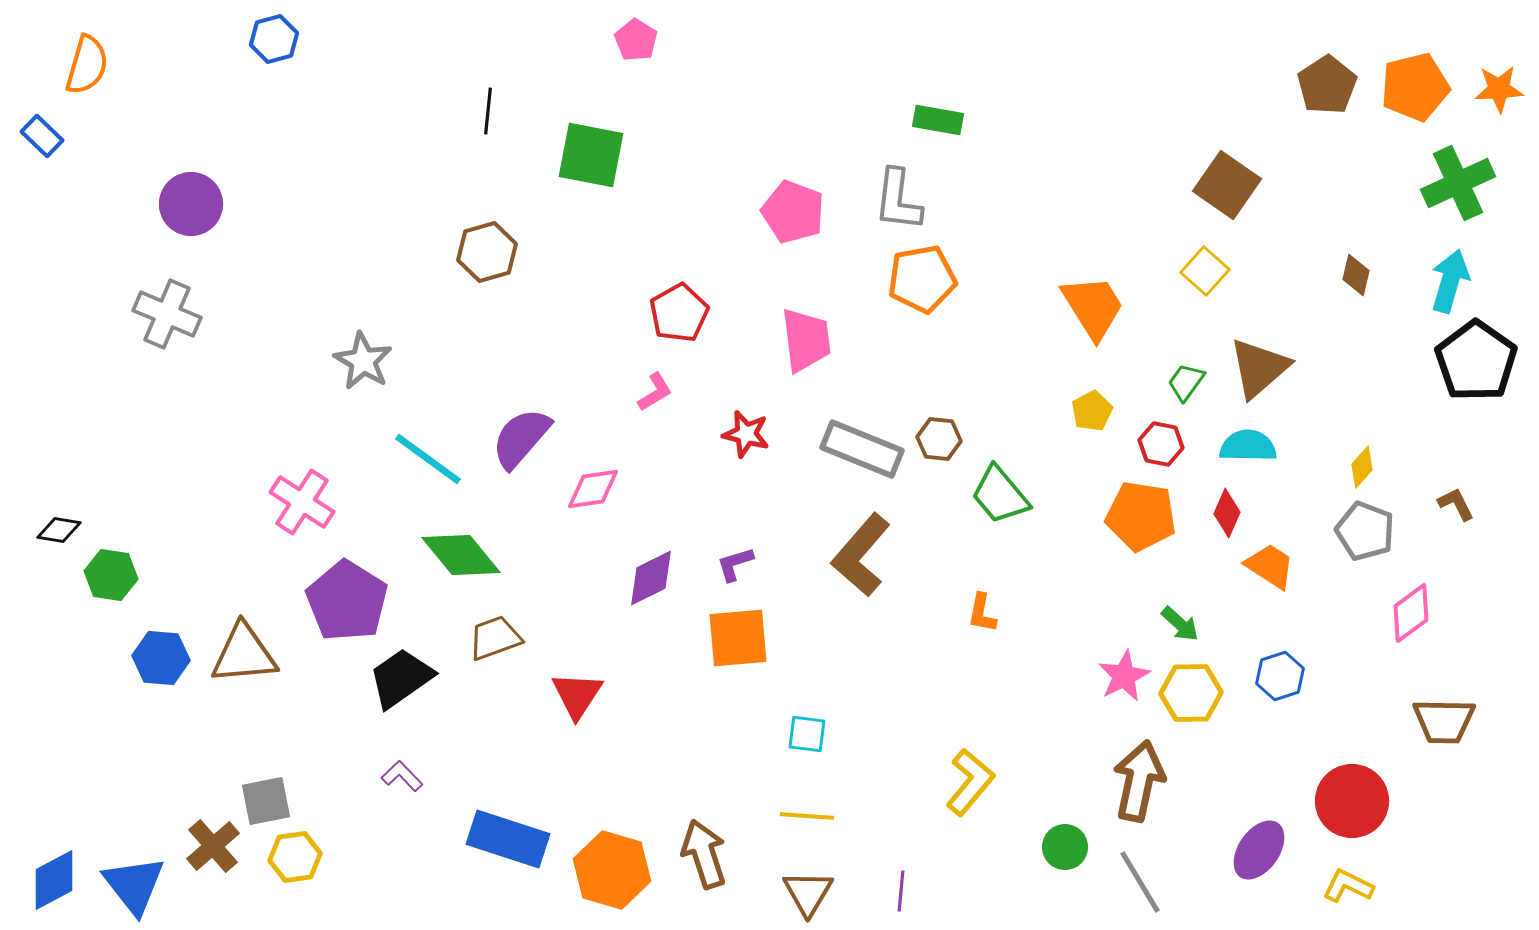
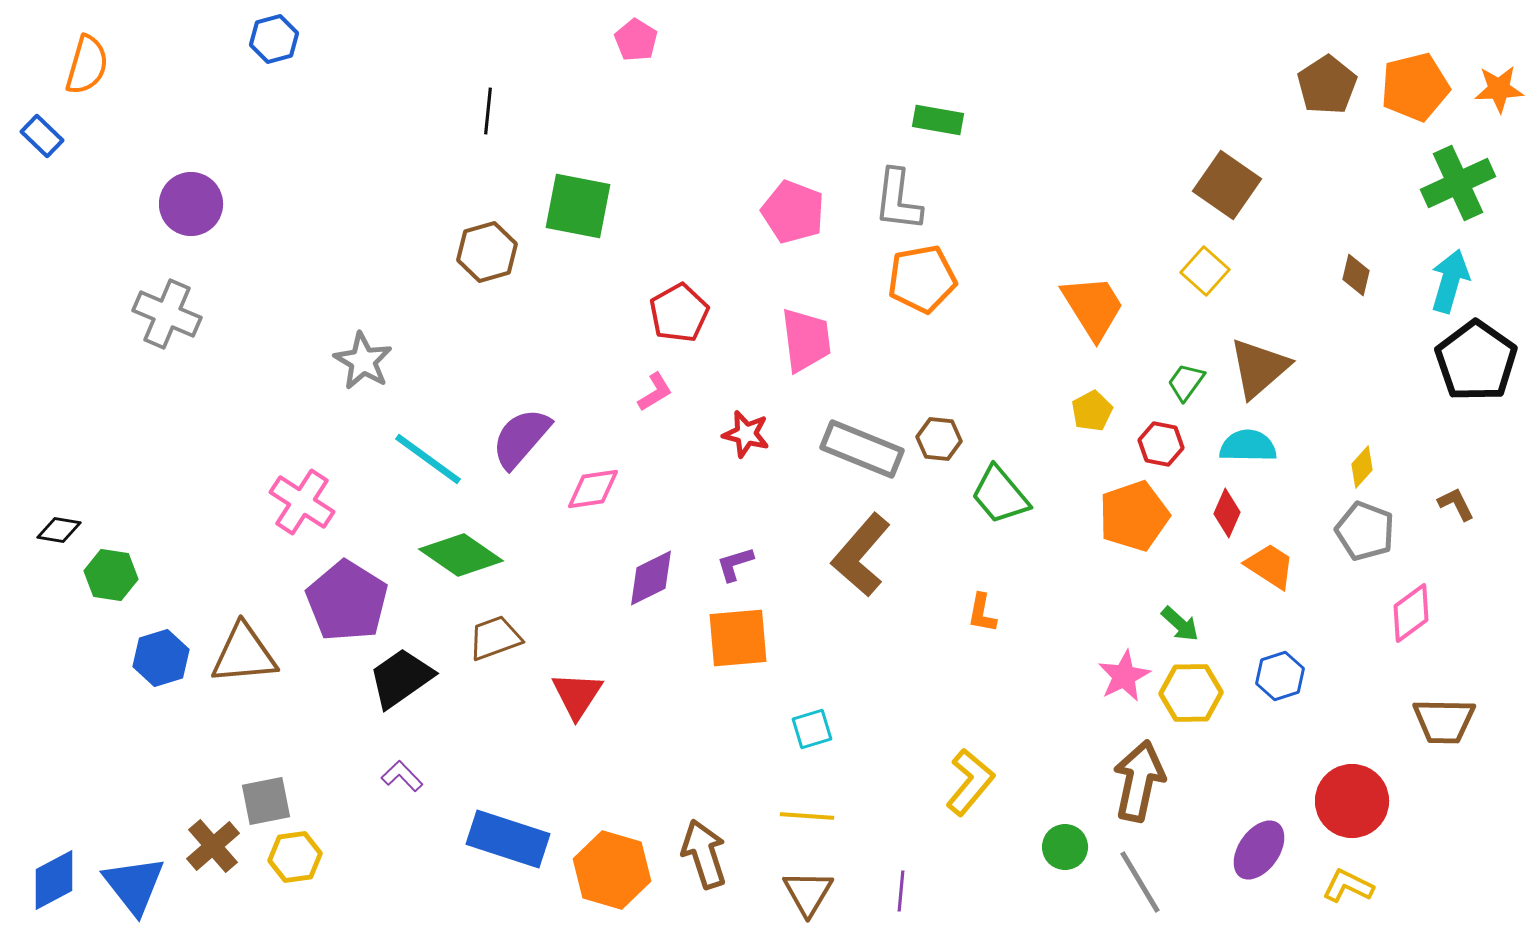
green square at (591, 155): moved 13 px left, 51 px down
orange pentagon at (1141, 516): moved 7 px left; rotated 28 degrees counterclockwise
green diamond at (461, 555): rotated 16 degrees counterclockwise
blue hexagon at (161, 658): rotated 22 degrees counterclockwise
cyan square at (807, 734): moved 5 px right, 5 px up; rotated 24 degrees counterclockwise
